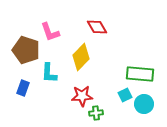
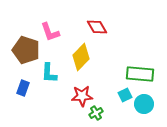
green cross: rotated 24 degrees counterclockwise
